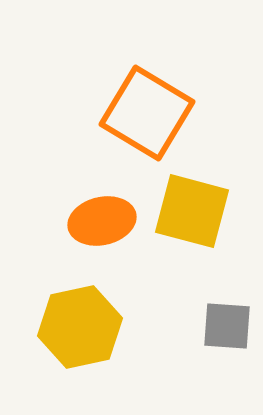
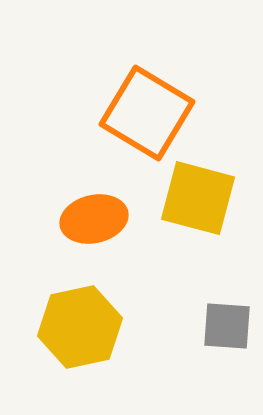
yellow square: moved 6 px right, 13 px up
orange ellipse: moved 8 px left, 2 px up
